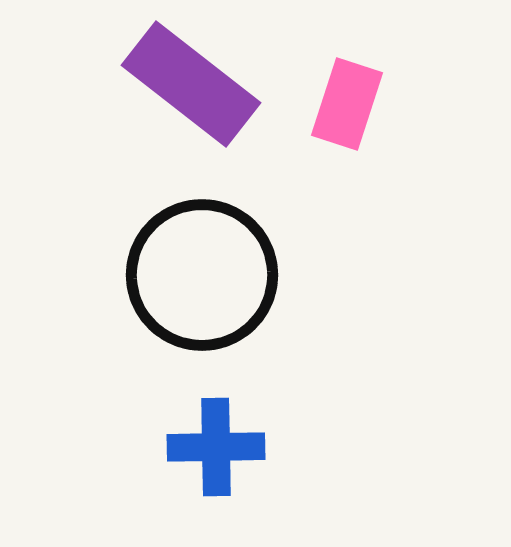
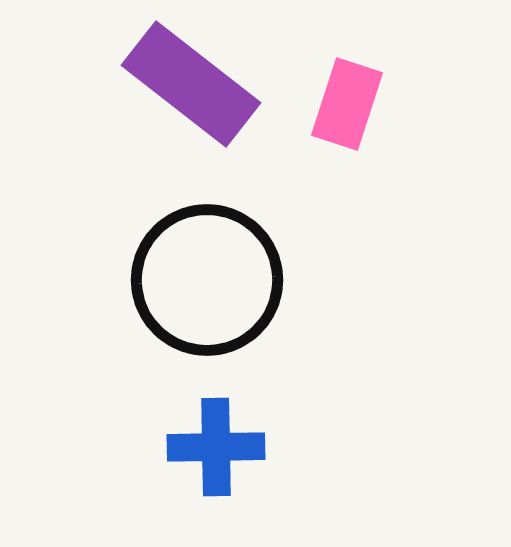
black circle: moved 5 px right, 5 px down
